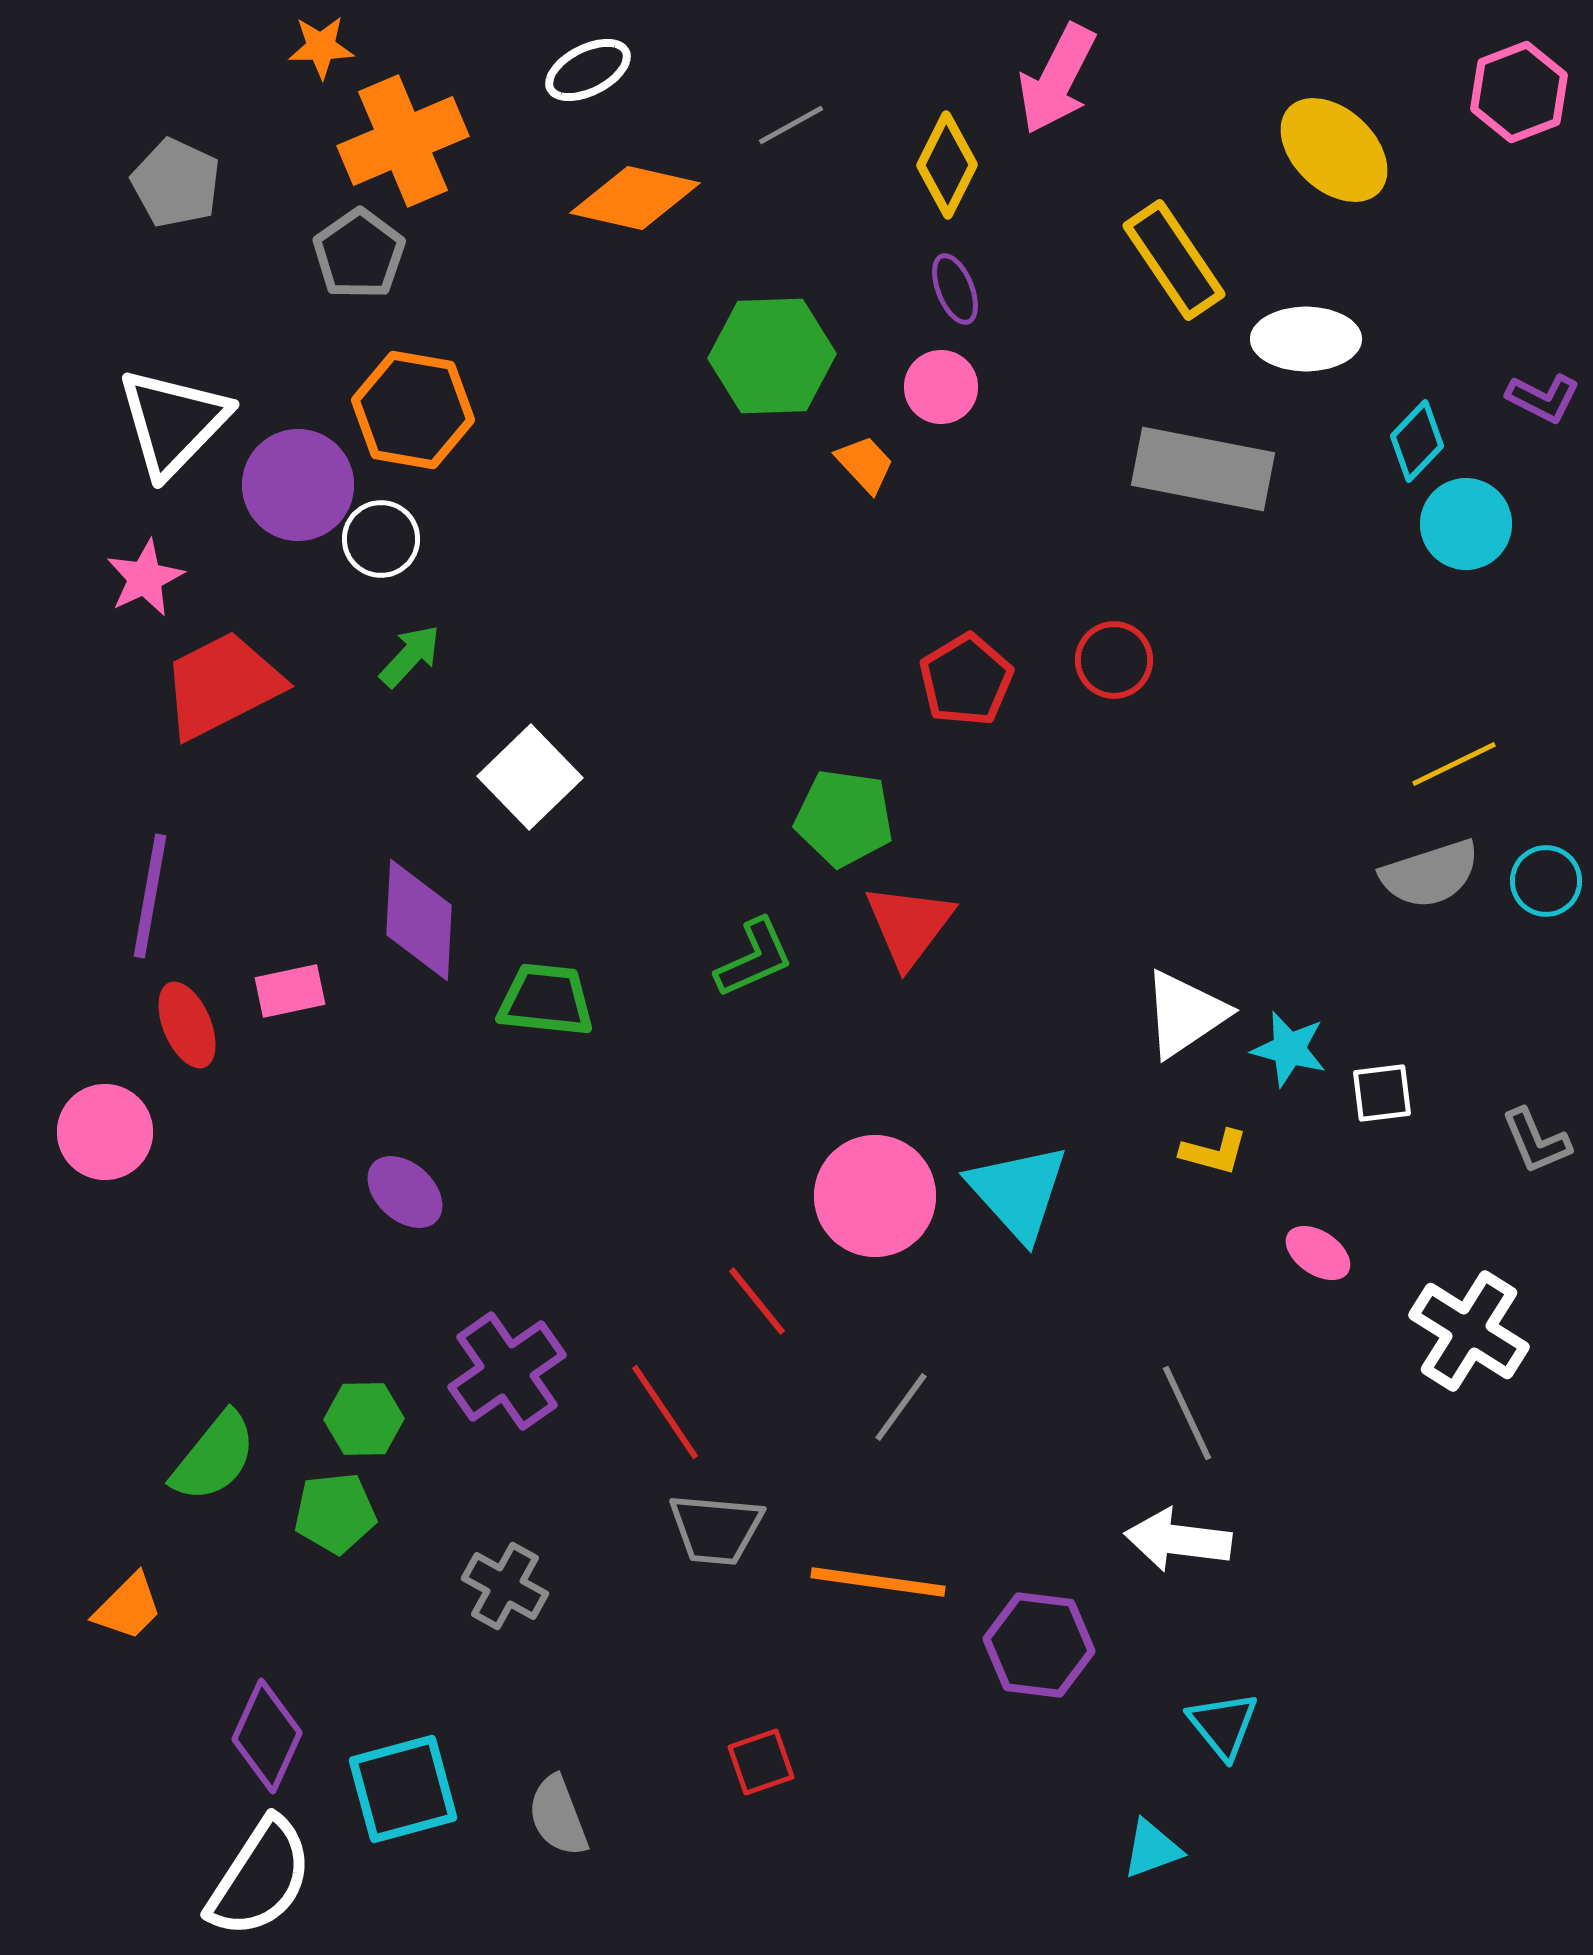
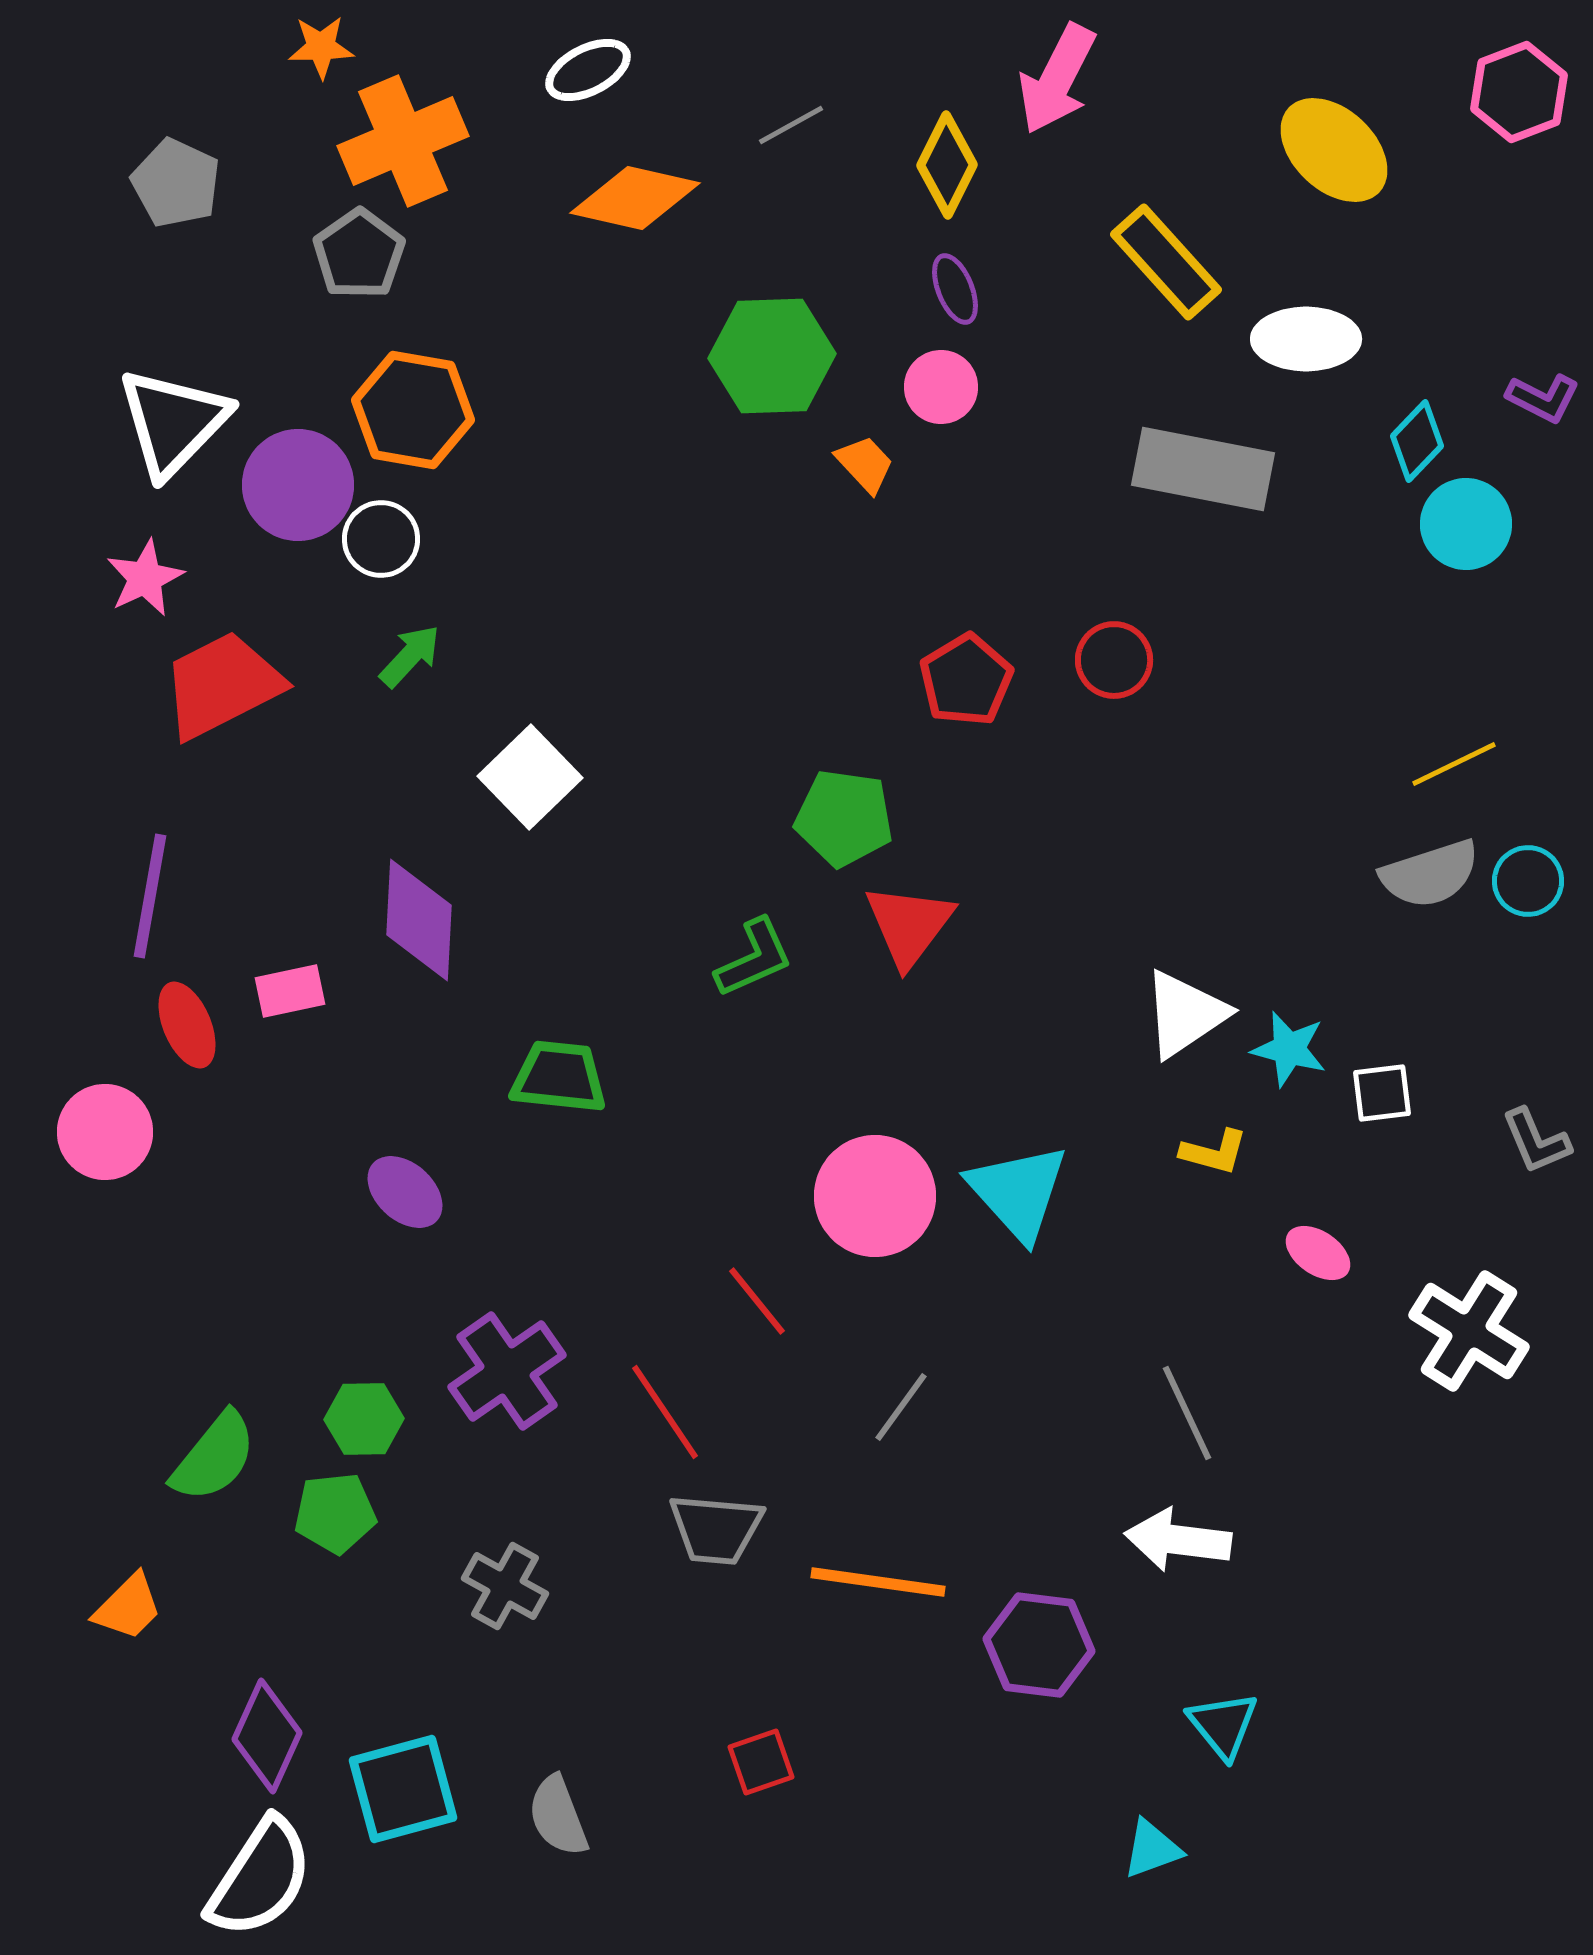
yellow rectangle at (1174, 260): moved 8 px left, 2 px down; rotated 8 degrees counterclockwise
cyan circle at (1546, 881): moved 18 px left
green trapezoid at (546, 1000): moved 13 px right, 77 px down
